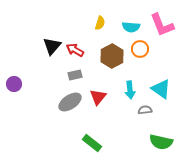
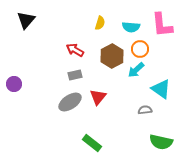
pink L-shape: rotated 16 degrees clockwise
black triangle: moved 26 px left, 26 px up
cyan arrow: moved 6 px right, 20 px up; rotated 54 degrees clockwise
